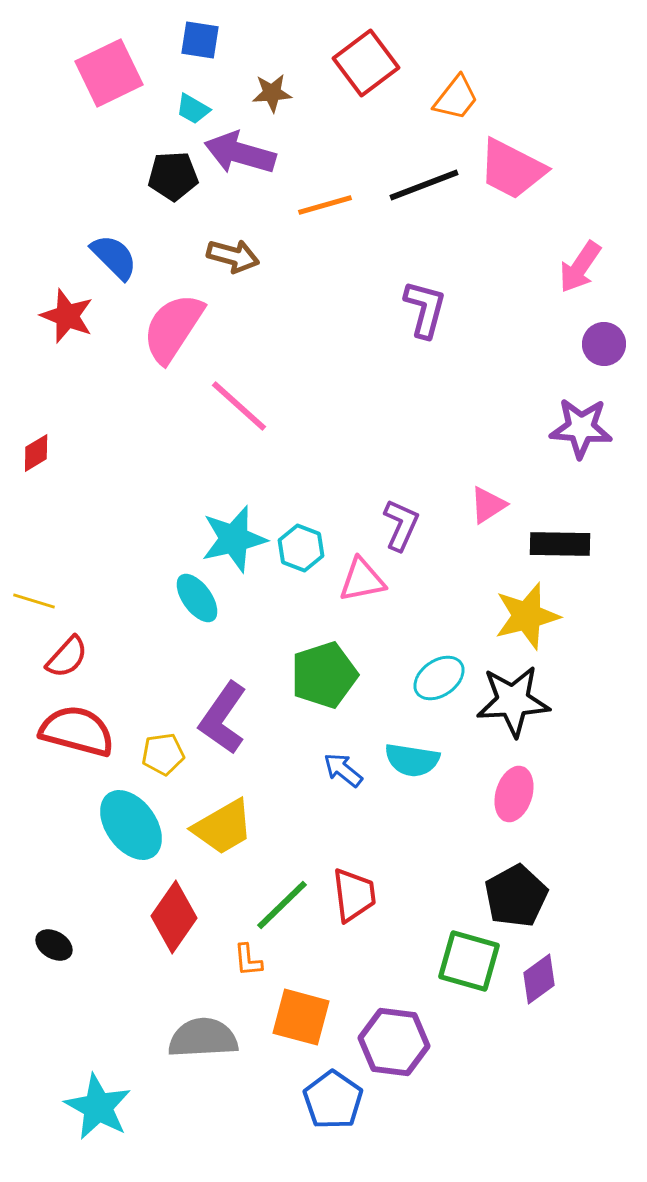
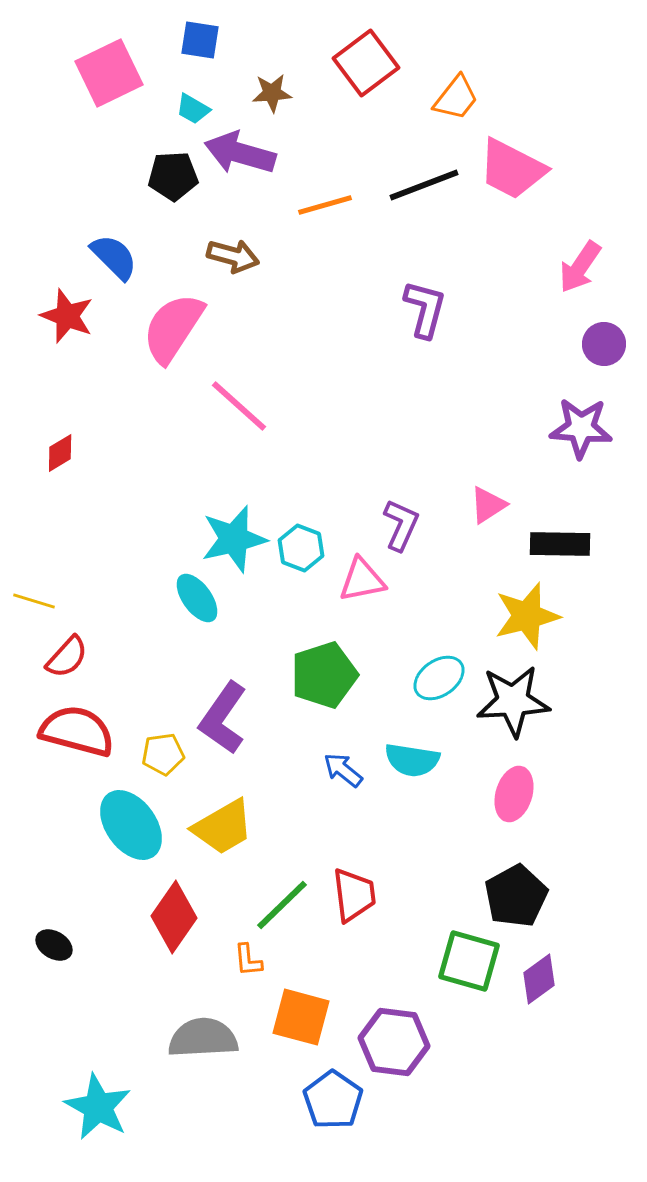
red diamond at (36, 453): moved 24 px right
